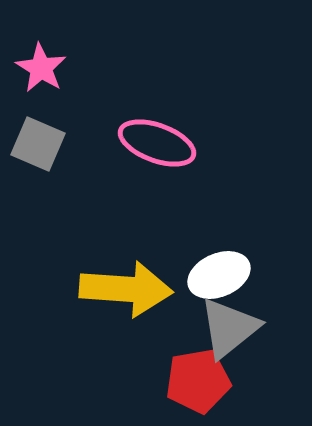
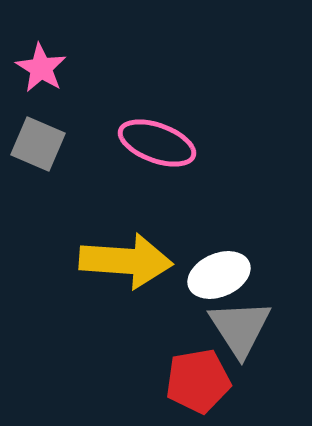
yellow arrow: moved 28 px up
gray triangle: moved 11 px right; rotated 24 degrees counterclockwise
